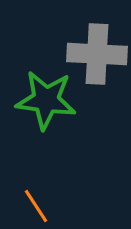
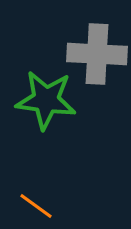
orange line: rotated 21 degrees counterclockwise
